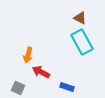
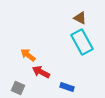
orange arrow: rotated 112 degrees clockwise
